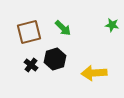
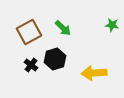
brown square: rotated 15 degrees counterclockwise
